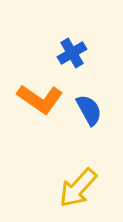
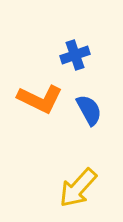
blue cross: moved 3 px right, 2 px down; rotated 12 degrees clockwise
orange L-shape: rotated 9 degrees counterclockwise
